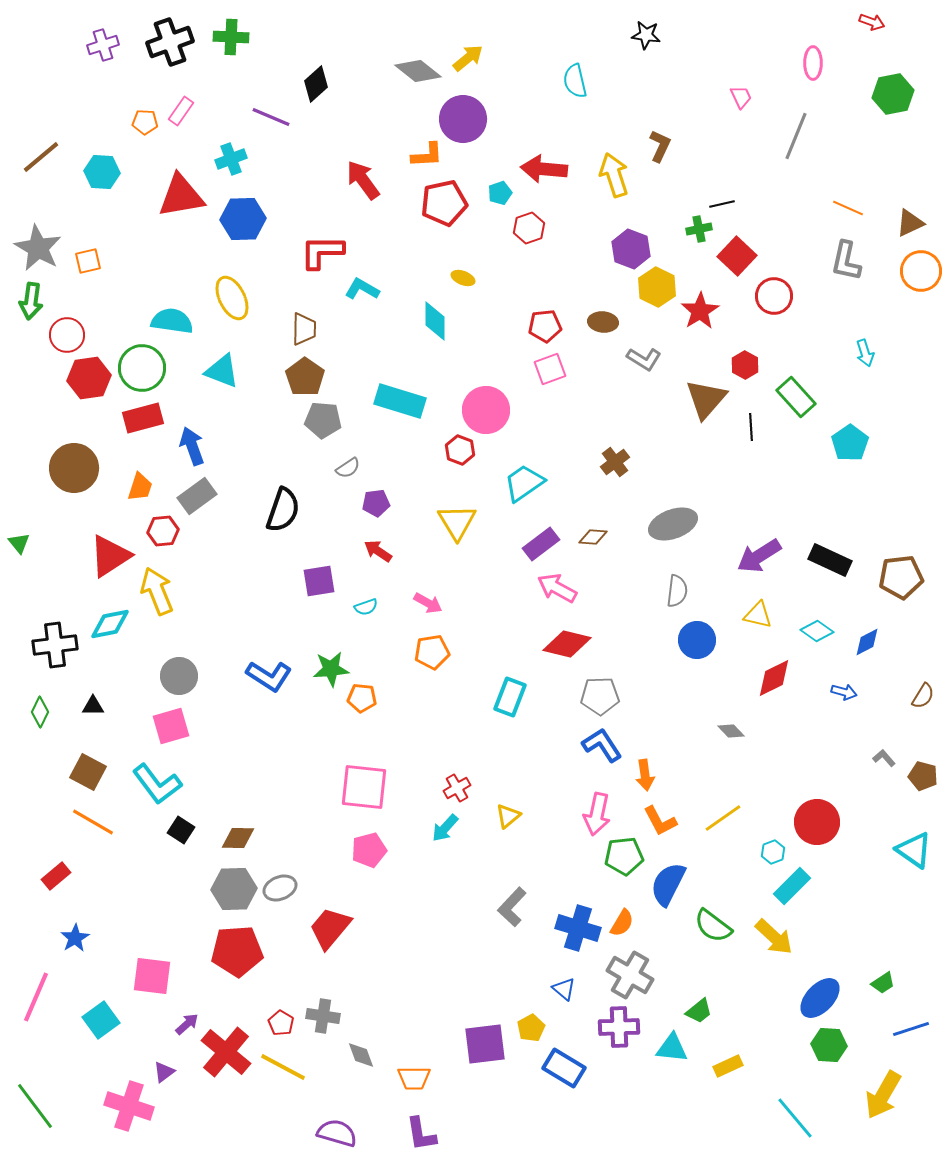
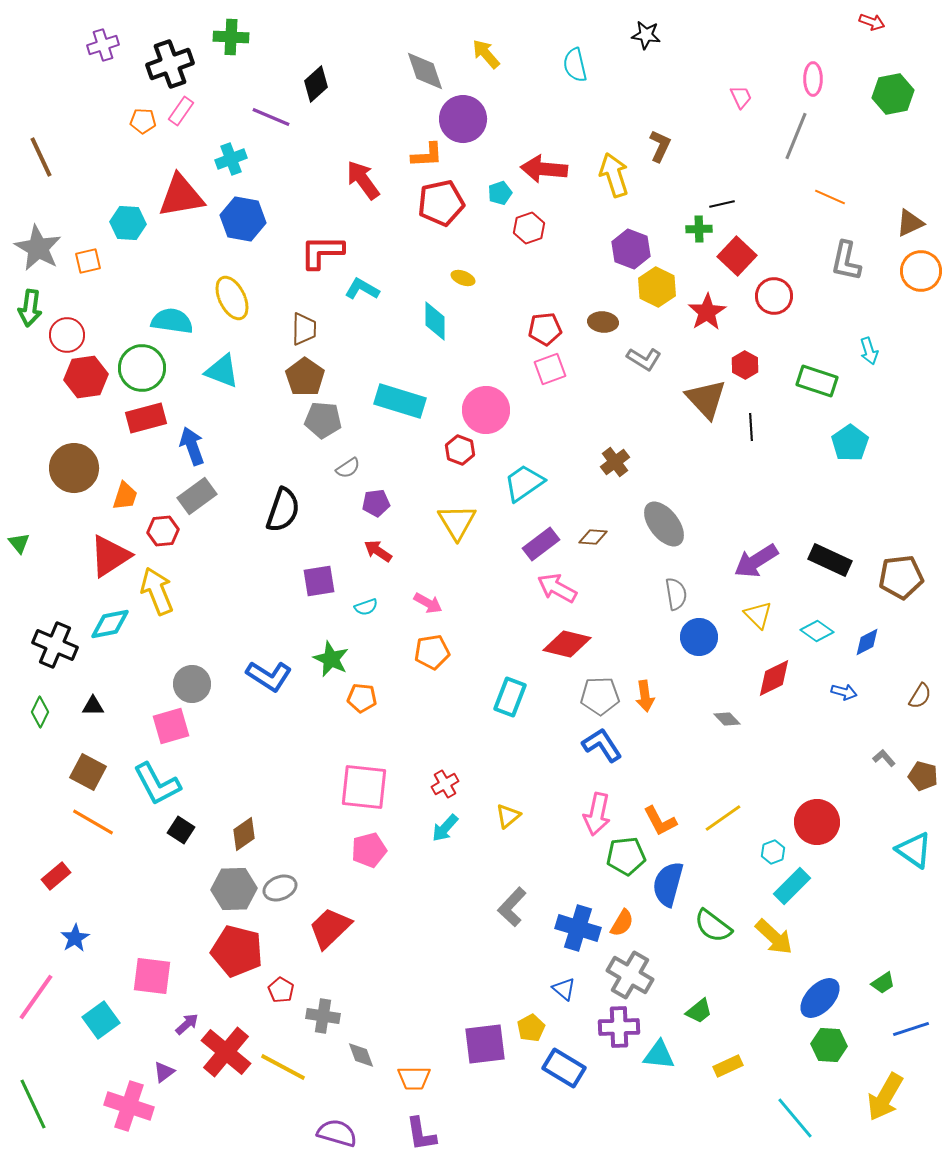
black cross at (170, 42): moved 22 px down
yellow arrow at (468, 58): moved 18 px right, 4 px up; rotated 92 degrees counterclockwise
pink ellipse at (813, 63): moved 16 px down
gray diamond at (418, 71): moved 7 px right; rotated 33 degrees clockwise
cyan semicircle at (575, 81): moved 16 px up
orange pentagon at (145, 122): moved 2 px left, 1 px up
brown line at (41, 157): rotated 75 degrees counterclockwise
cyan hexagon at (102, 172): moved 26 px right, 51 px down
red pentagon at (444, 203): moved 3 px left
orange line at (848, 208): moved 18 px left, 11 px up
blue hexagon at (243, 219): rotated 12 degrees clockwise
green cross at (699, 229): rotated 10 degrees clockwise
green arrow at (31, 301): moved 1 px left, 7 px down
red star at (700, 311): moved 7 px right, 1 px down
red pentagon at (545, 326): moved 3 px down
cyan arrow at (865, 353): moved 4 px right, 2 px up
red hexagon at (89, 378): moved 3 px left, 1 px up
green rectangle at (796, 397): moved 21 px right, 16 px up; rotated 30 degrees counterclockwise
brown triangle at (706, 399): rotated 24 degrees counterclockwise
red rectangle at (143, 418): moved 3 px right
orange trapezoid at (140, 487): moved 15 px left, 9 px down
gray ellipse at (673, 524): moved 9 px left; rotated 72 degrees clockwise
purple arrow at (759, 556): moved 3 px left, 5 px down
gray semicircle at (677, 591): moved 1 px left, 3 px down; rotated 16 degrees counterclockwise
yellow triangle at (758, 615): rotated 32 degrees clockwise
blue circle at (697, 640): moved 2 px right, 3 px up
black cross at (55, 645): rotated 30 degrees clockwise
green star at (331, 669): moved 10 px up; rotated 30 degrees clockwise
gray circle at (179, 676): moved 13 px right, 8 px down
brown semicircle at (923, 696): moved 3 px left
gray diamond at (731, 731): moved 4 px left, 12 px up
orange arrow at (645, 775): moved 79 px up
cyan L-shape at (157, 784): rotated 9 degrees clockwise
red cross at (457, 788): moved 12 px left, 4 px up
brown diamond at (238, 838): moved 6 px right, 4 px up; rotated 36 degrees counterclockwise
green pentagon at (624, 856): moved 2 px right
blue semicircle at (668, 884): rotated 12 degrees counterclockwise
red trapezoid at (330, 928): rotated 6 degrees clockwise
red pentagon at (237, 951): rotated 18 degrees clockwise
pink line at (36, 997): rotated 12 degrees clockwise
red pentagon at (281, 1023): moved 33 px up
cyan triangle at (672, 1048): moved 13 px left, 7 px down
yellow arrow at (883, 1095): moved 2 px right, 2 px down
green line at (35, 1106): moved 2 px left, 2 px up; rotated 12 degrees clockwise
